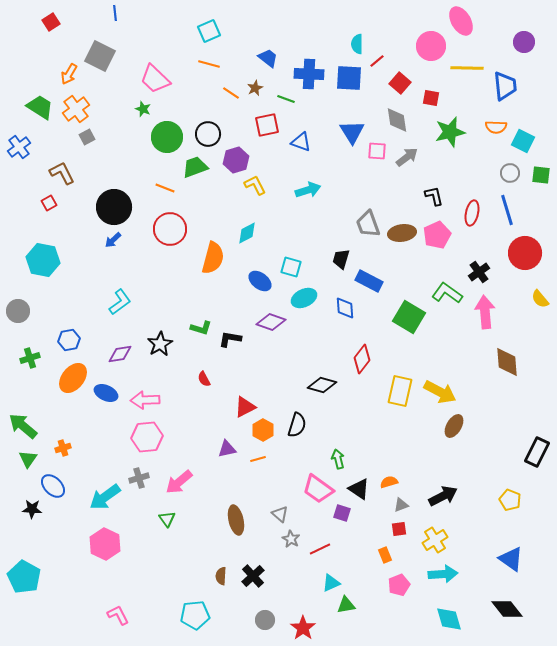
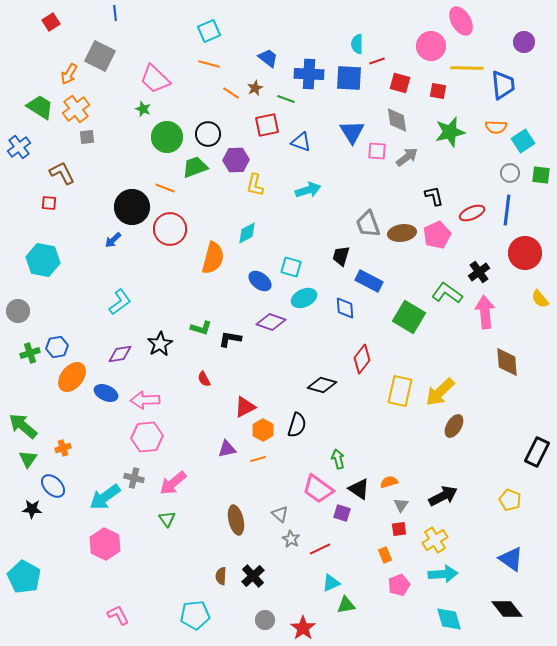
red line at (377, 61): rotated 21 degrees clockwise
red square at (400, 83): rotated 25 degrees counterclockwise
blue trapezoid at (505, 86): moved 2 px left, 1 px up
red square at (431, 98): moved 7 px right, 7 px up
gray square at (87, 137): rotated 21 degrees clockwise
cyan square at (523, 141): rotated 30 degrees clockwise
purple hexagon at (236, 160): rotated 15 degrees clockwise
yellow L-shape at (255, 185): rotated 140 degrees counterclockwise
red square at (49, 203): rotated 35 degrees clockwise
black circle at (114, 207): moved 18 px right
blue line at (507, 210): rotated 24 degrees clockwise
red ellipse at (472, 213): rotated 55 degrees clockwise
black trapezoid at (341, 259): moved 3 px up
blue hexagon at (69, 340): moved 12 px left, 7 px down
green cross at (30, 358): moved 5 px up
orange ellipse at (73, 378): moved 1 px left, 1 px up
yellow arrow at (440, 392): rotated 108 degrees clockwise
gray cross at (139, 478): moved 5 px left; rotated 30 degrees clockwise
pink arrow at (179, 482): moved 6 px left, 1 px down
gray triangle at (401, 505): rotated 35 degrees counterclockwise
